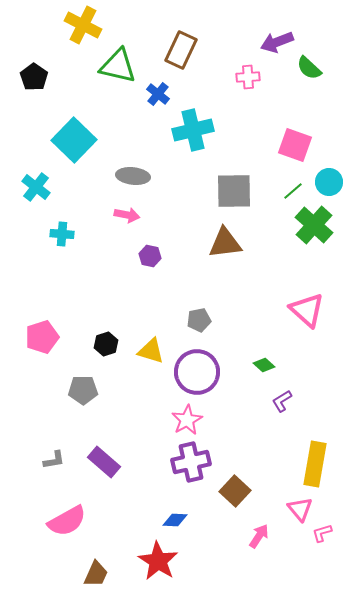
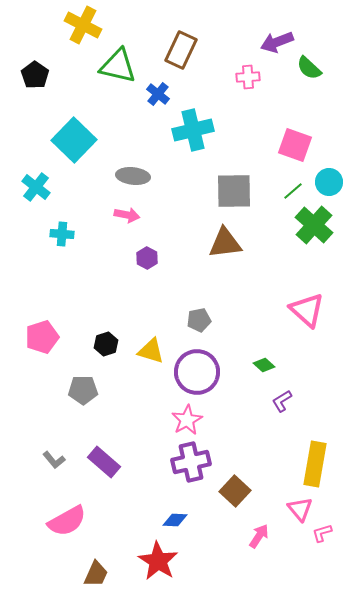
black pentagon at (34, 77): moved 1 px right, 2 px up
purple hexagon at (150, 256): moved 3 px left, 2 px down; rotated 15 degrees clockwise
gray L-shape at (54, 460): rotated 60 degrees clockwise
